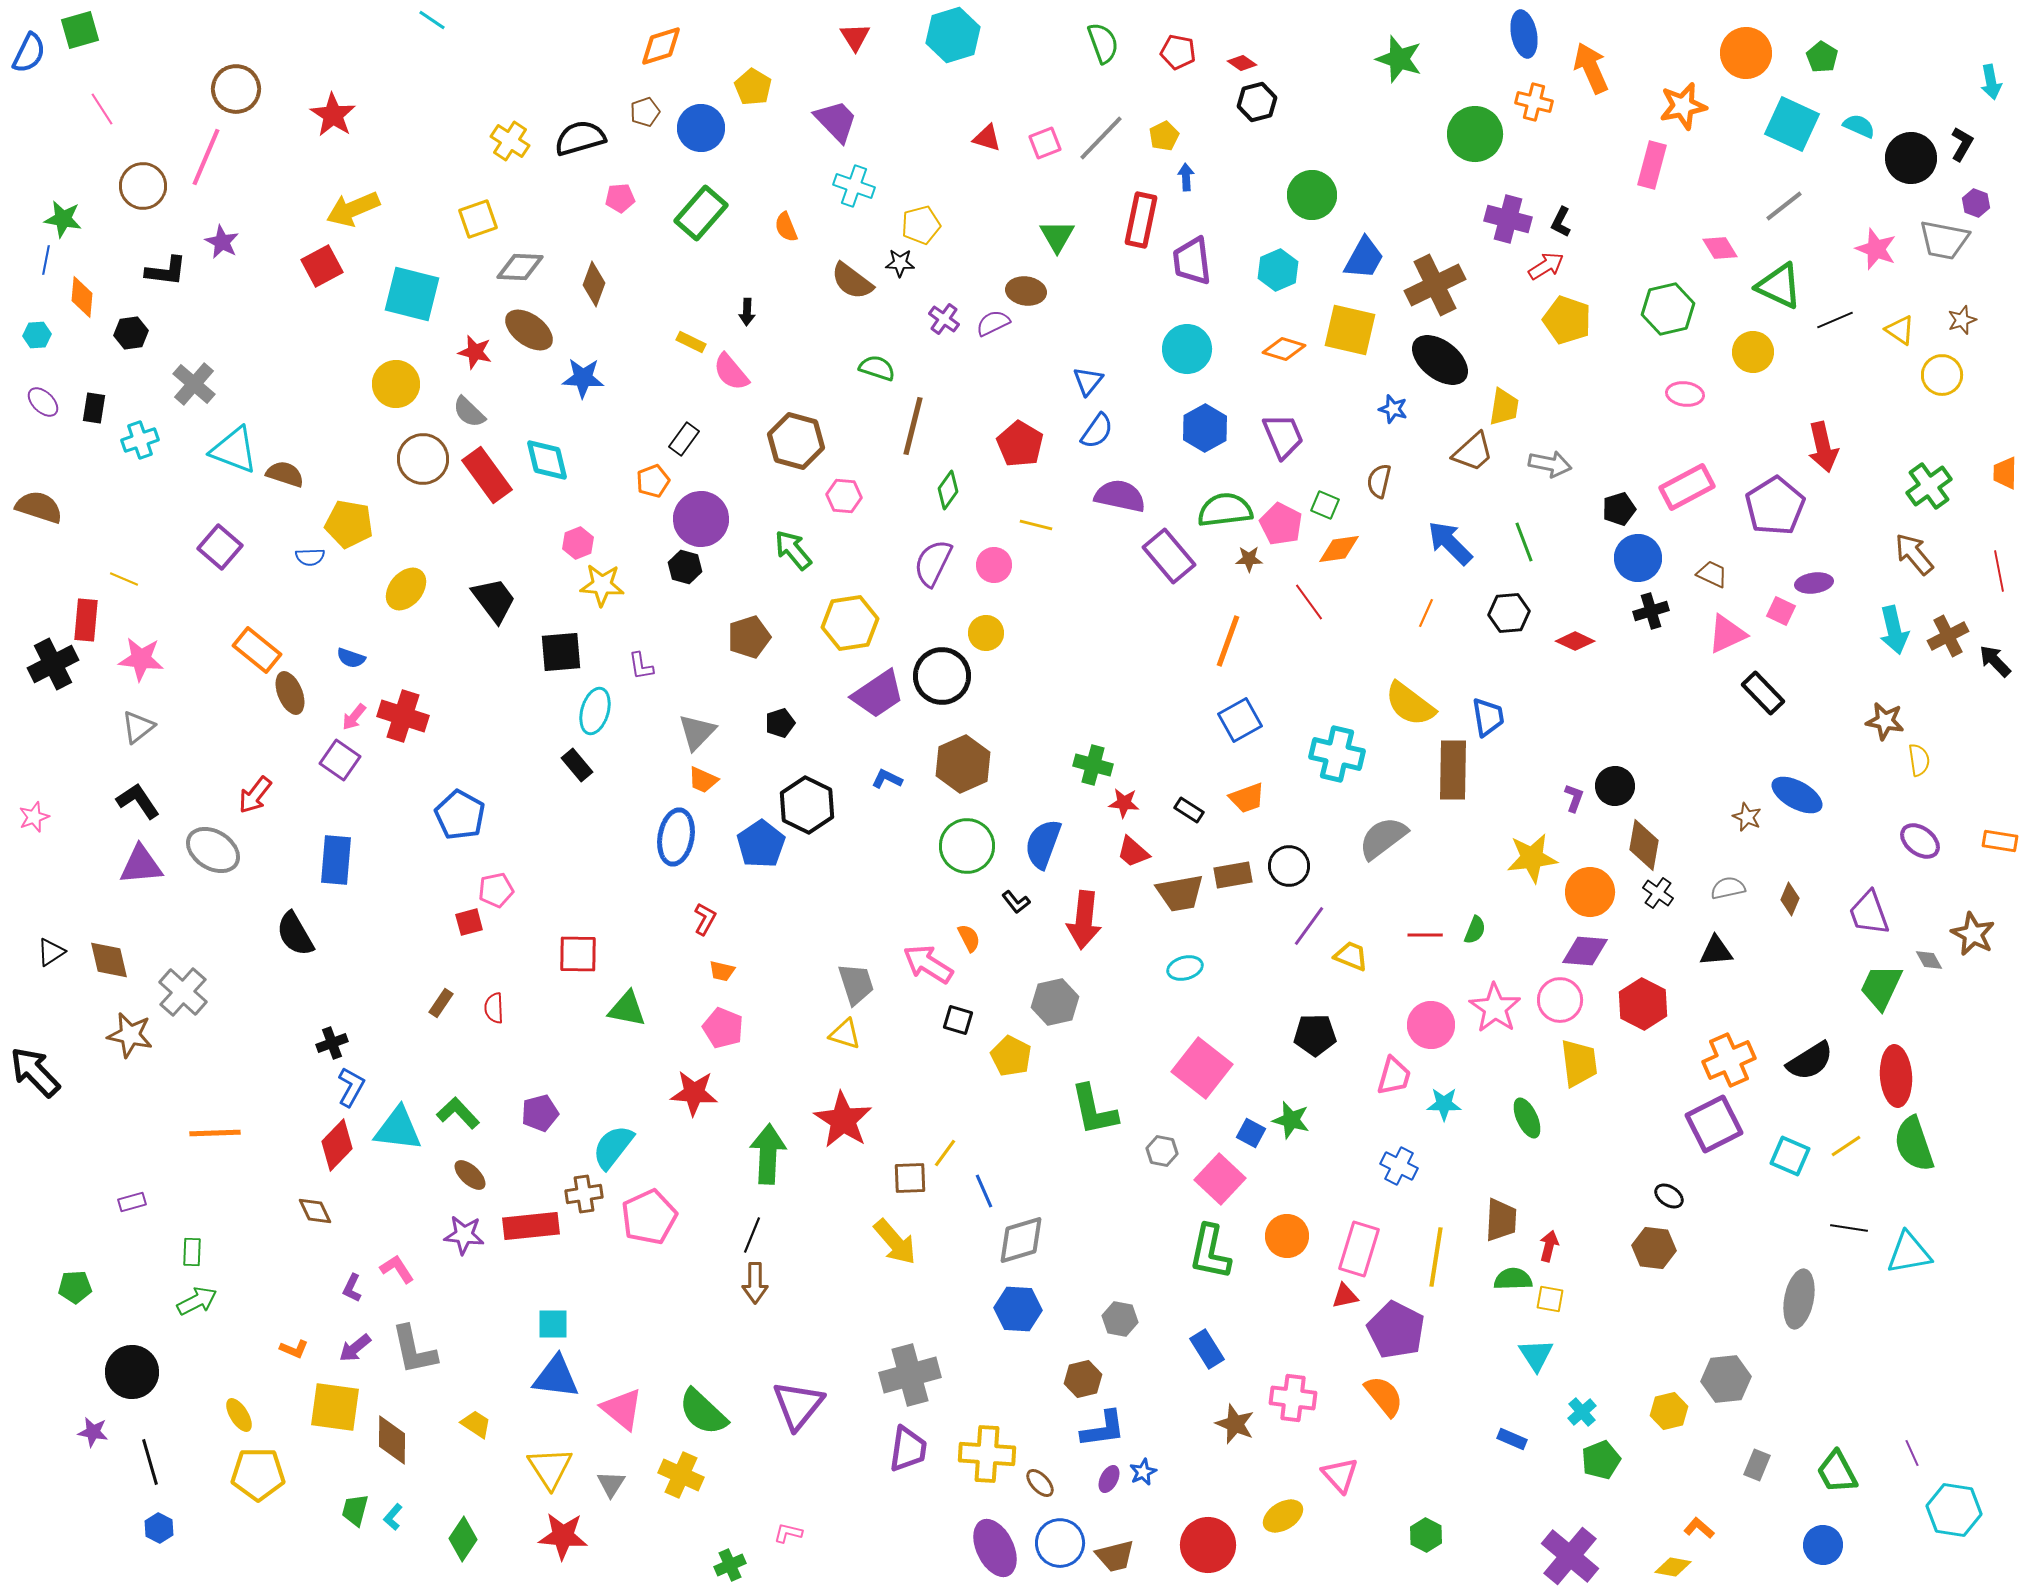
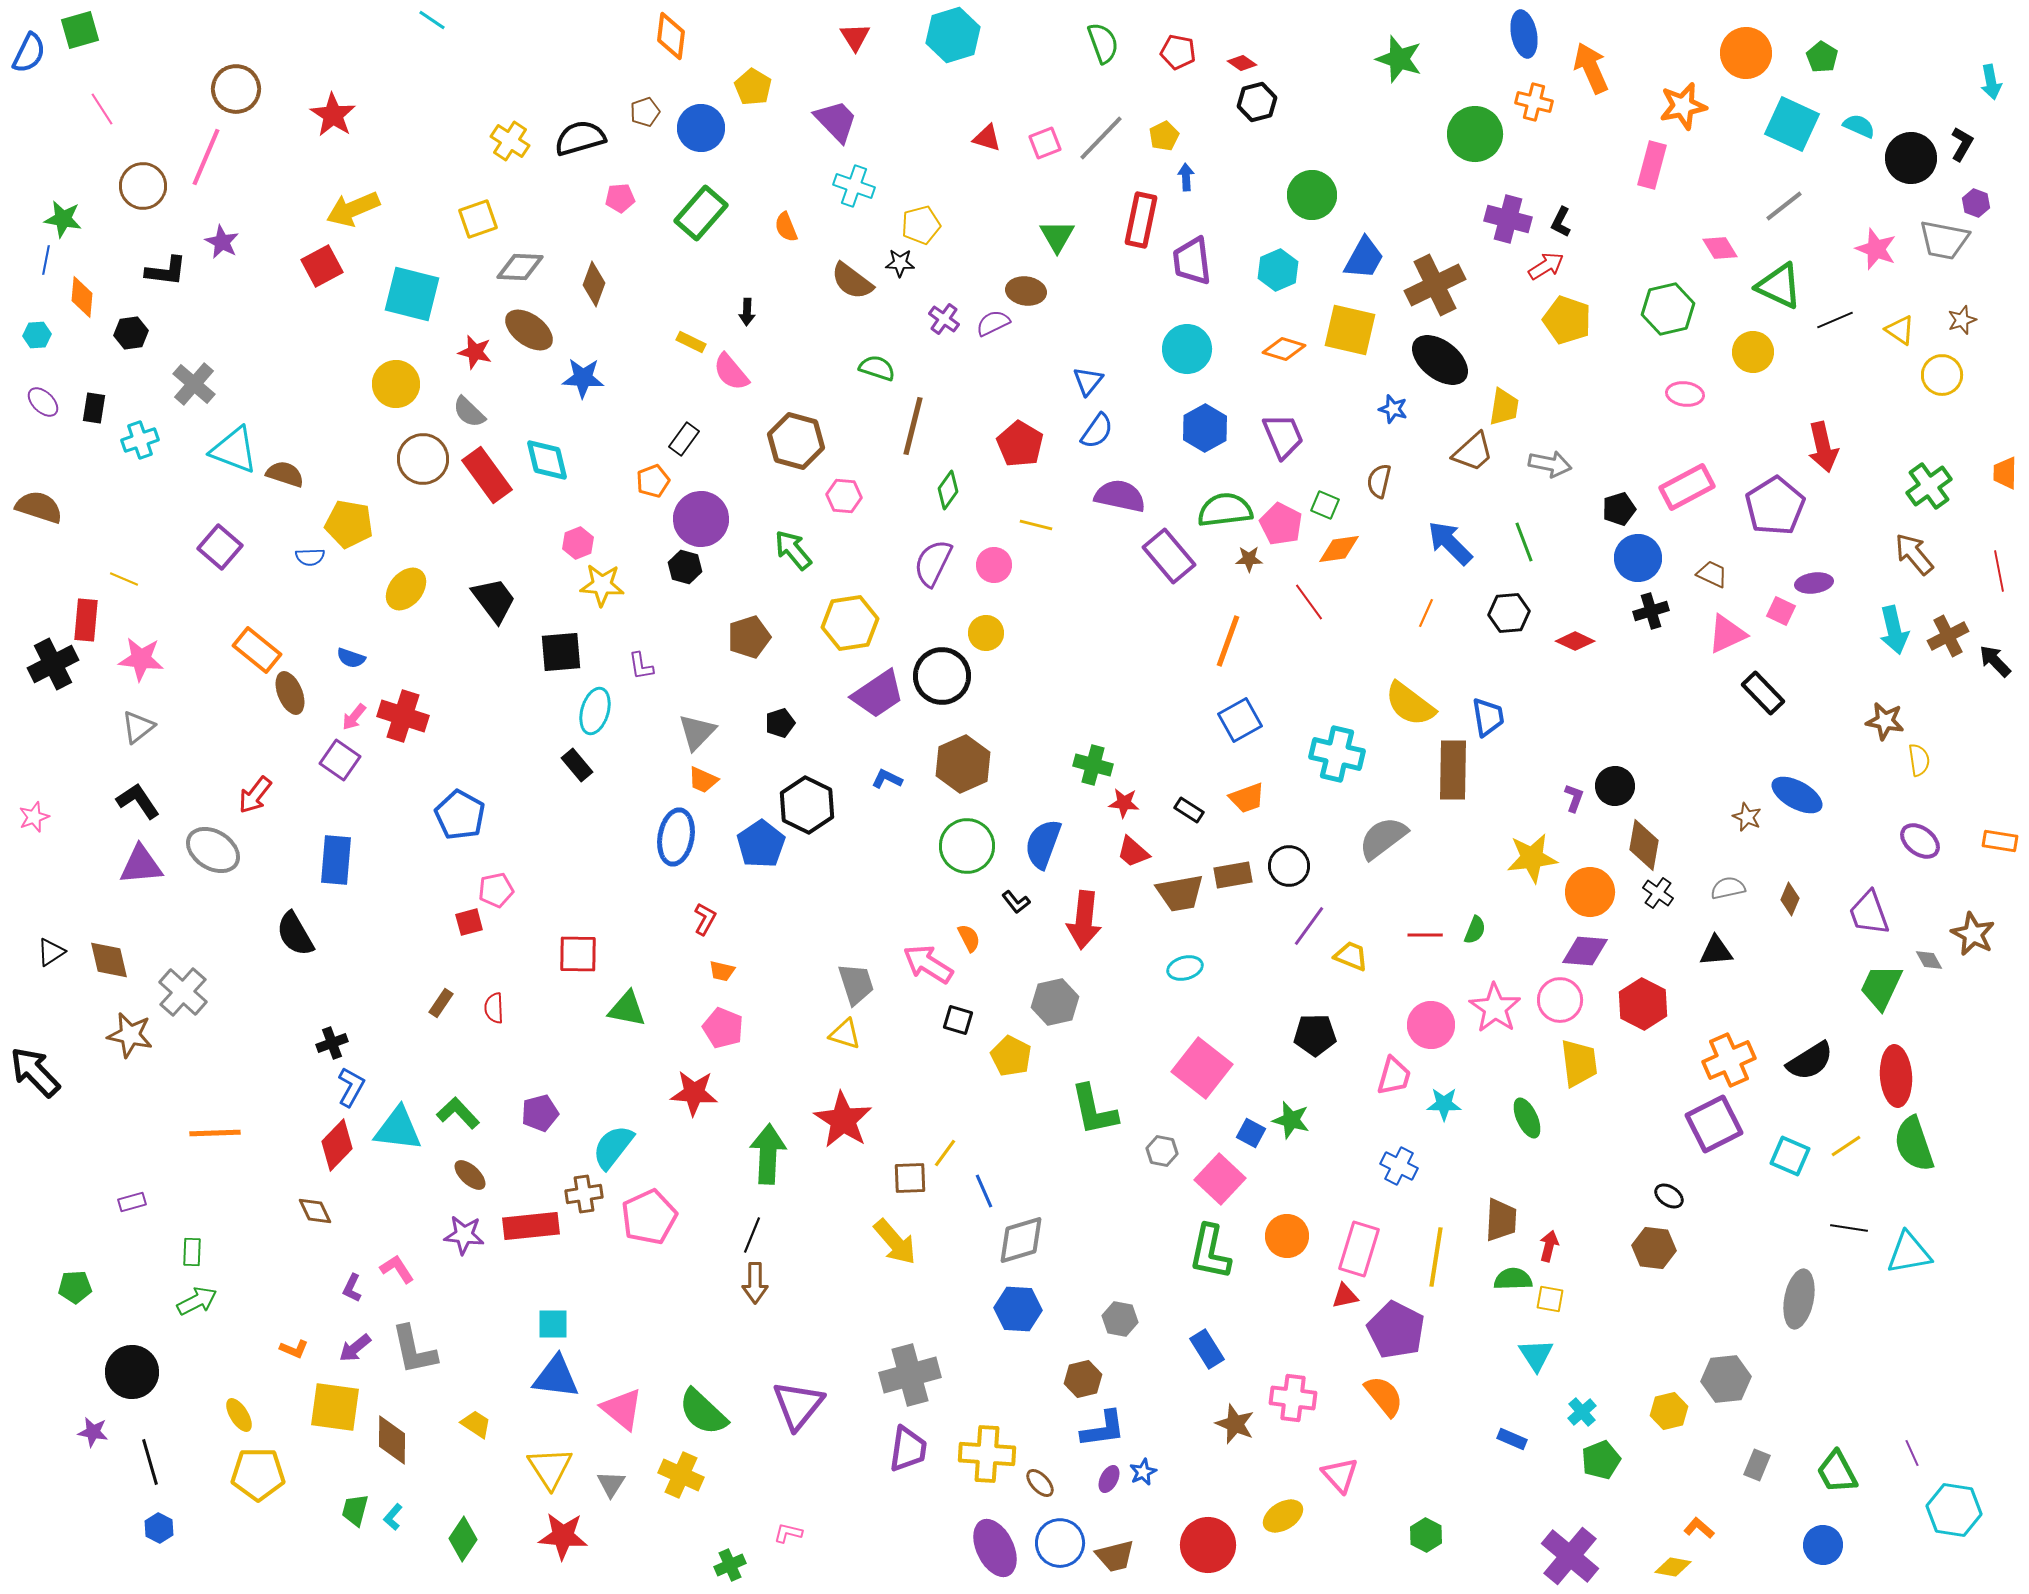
orange diamond at (661, 46): moved 10 px right, 10 px up; rotated 66 degrees counterclockwise
